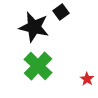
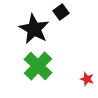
black star: moved 2 px down; rotated 16 degrees clockwise
red star: rotated 16 degrees counterclockwise
